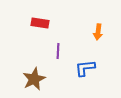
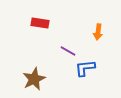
purple line: moved 10 px right; rotated 63 degrees counterclockwise
